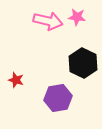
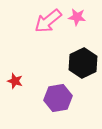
pink arrow: rotated 128 degrees clockwise
black hexagon: rotated 8 degrees clockwise
red star: moved 1 px left, 1 px down
